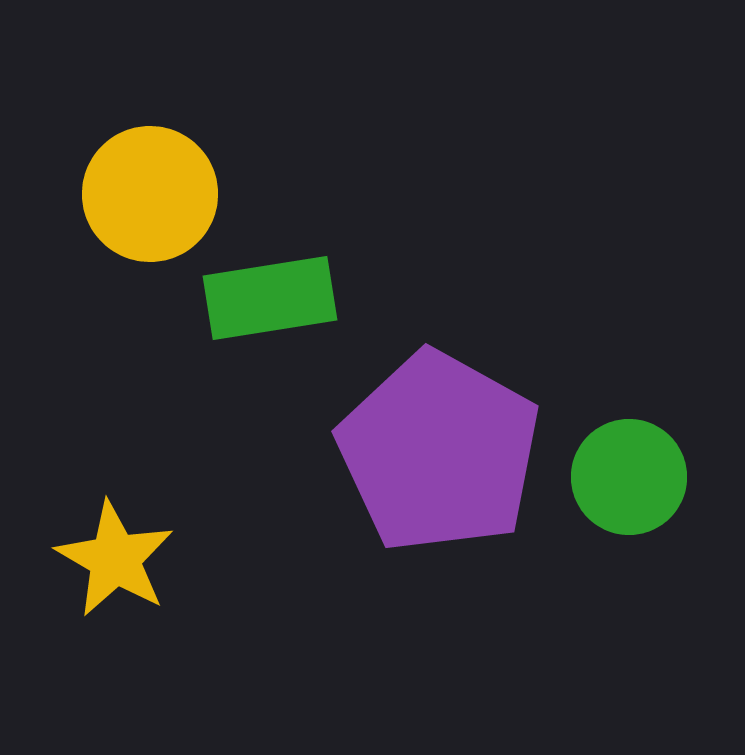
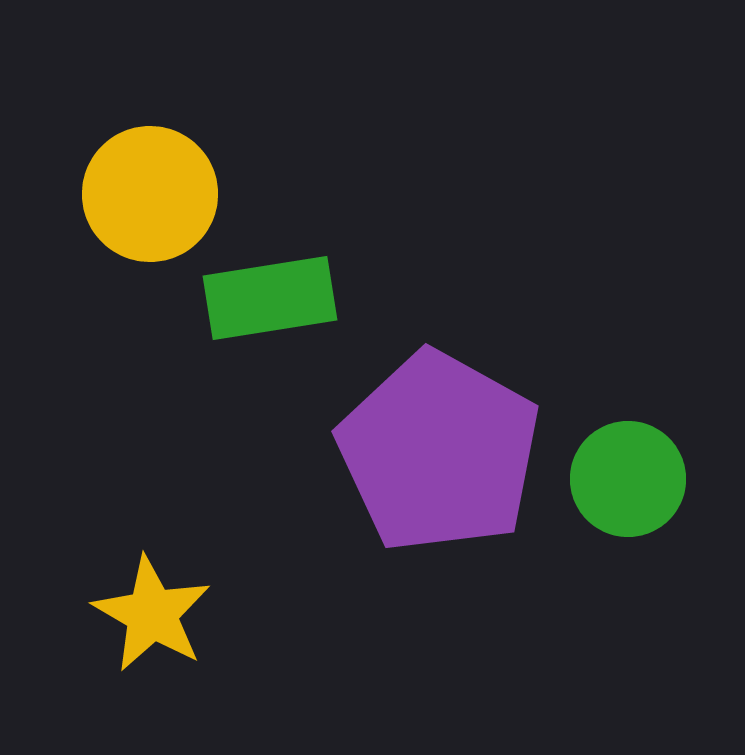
green circle: moved 1 px left, 2 px down
yellow star: moved 37 px right, 55 px down
